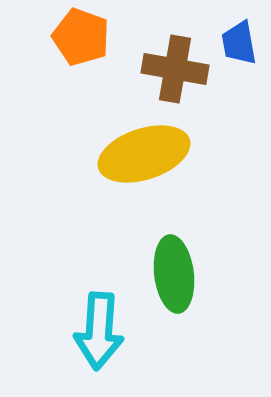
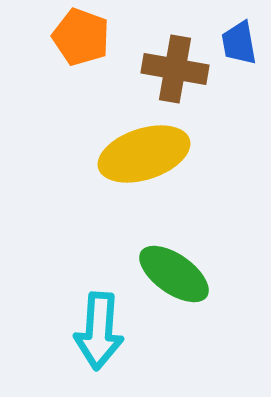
green ellipse: rotated 48 degrees counterclockwise
